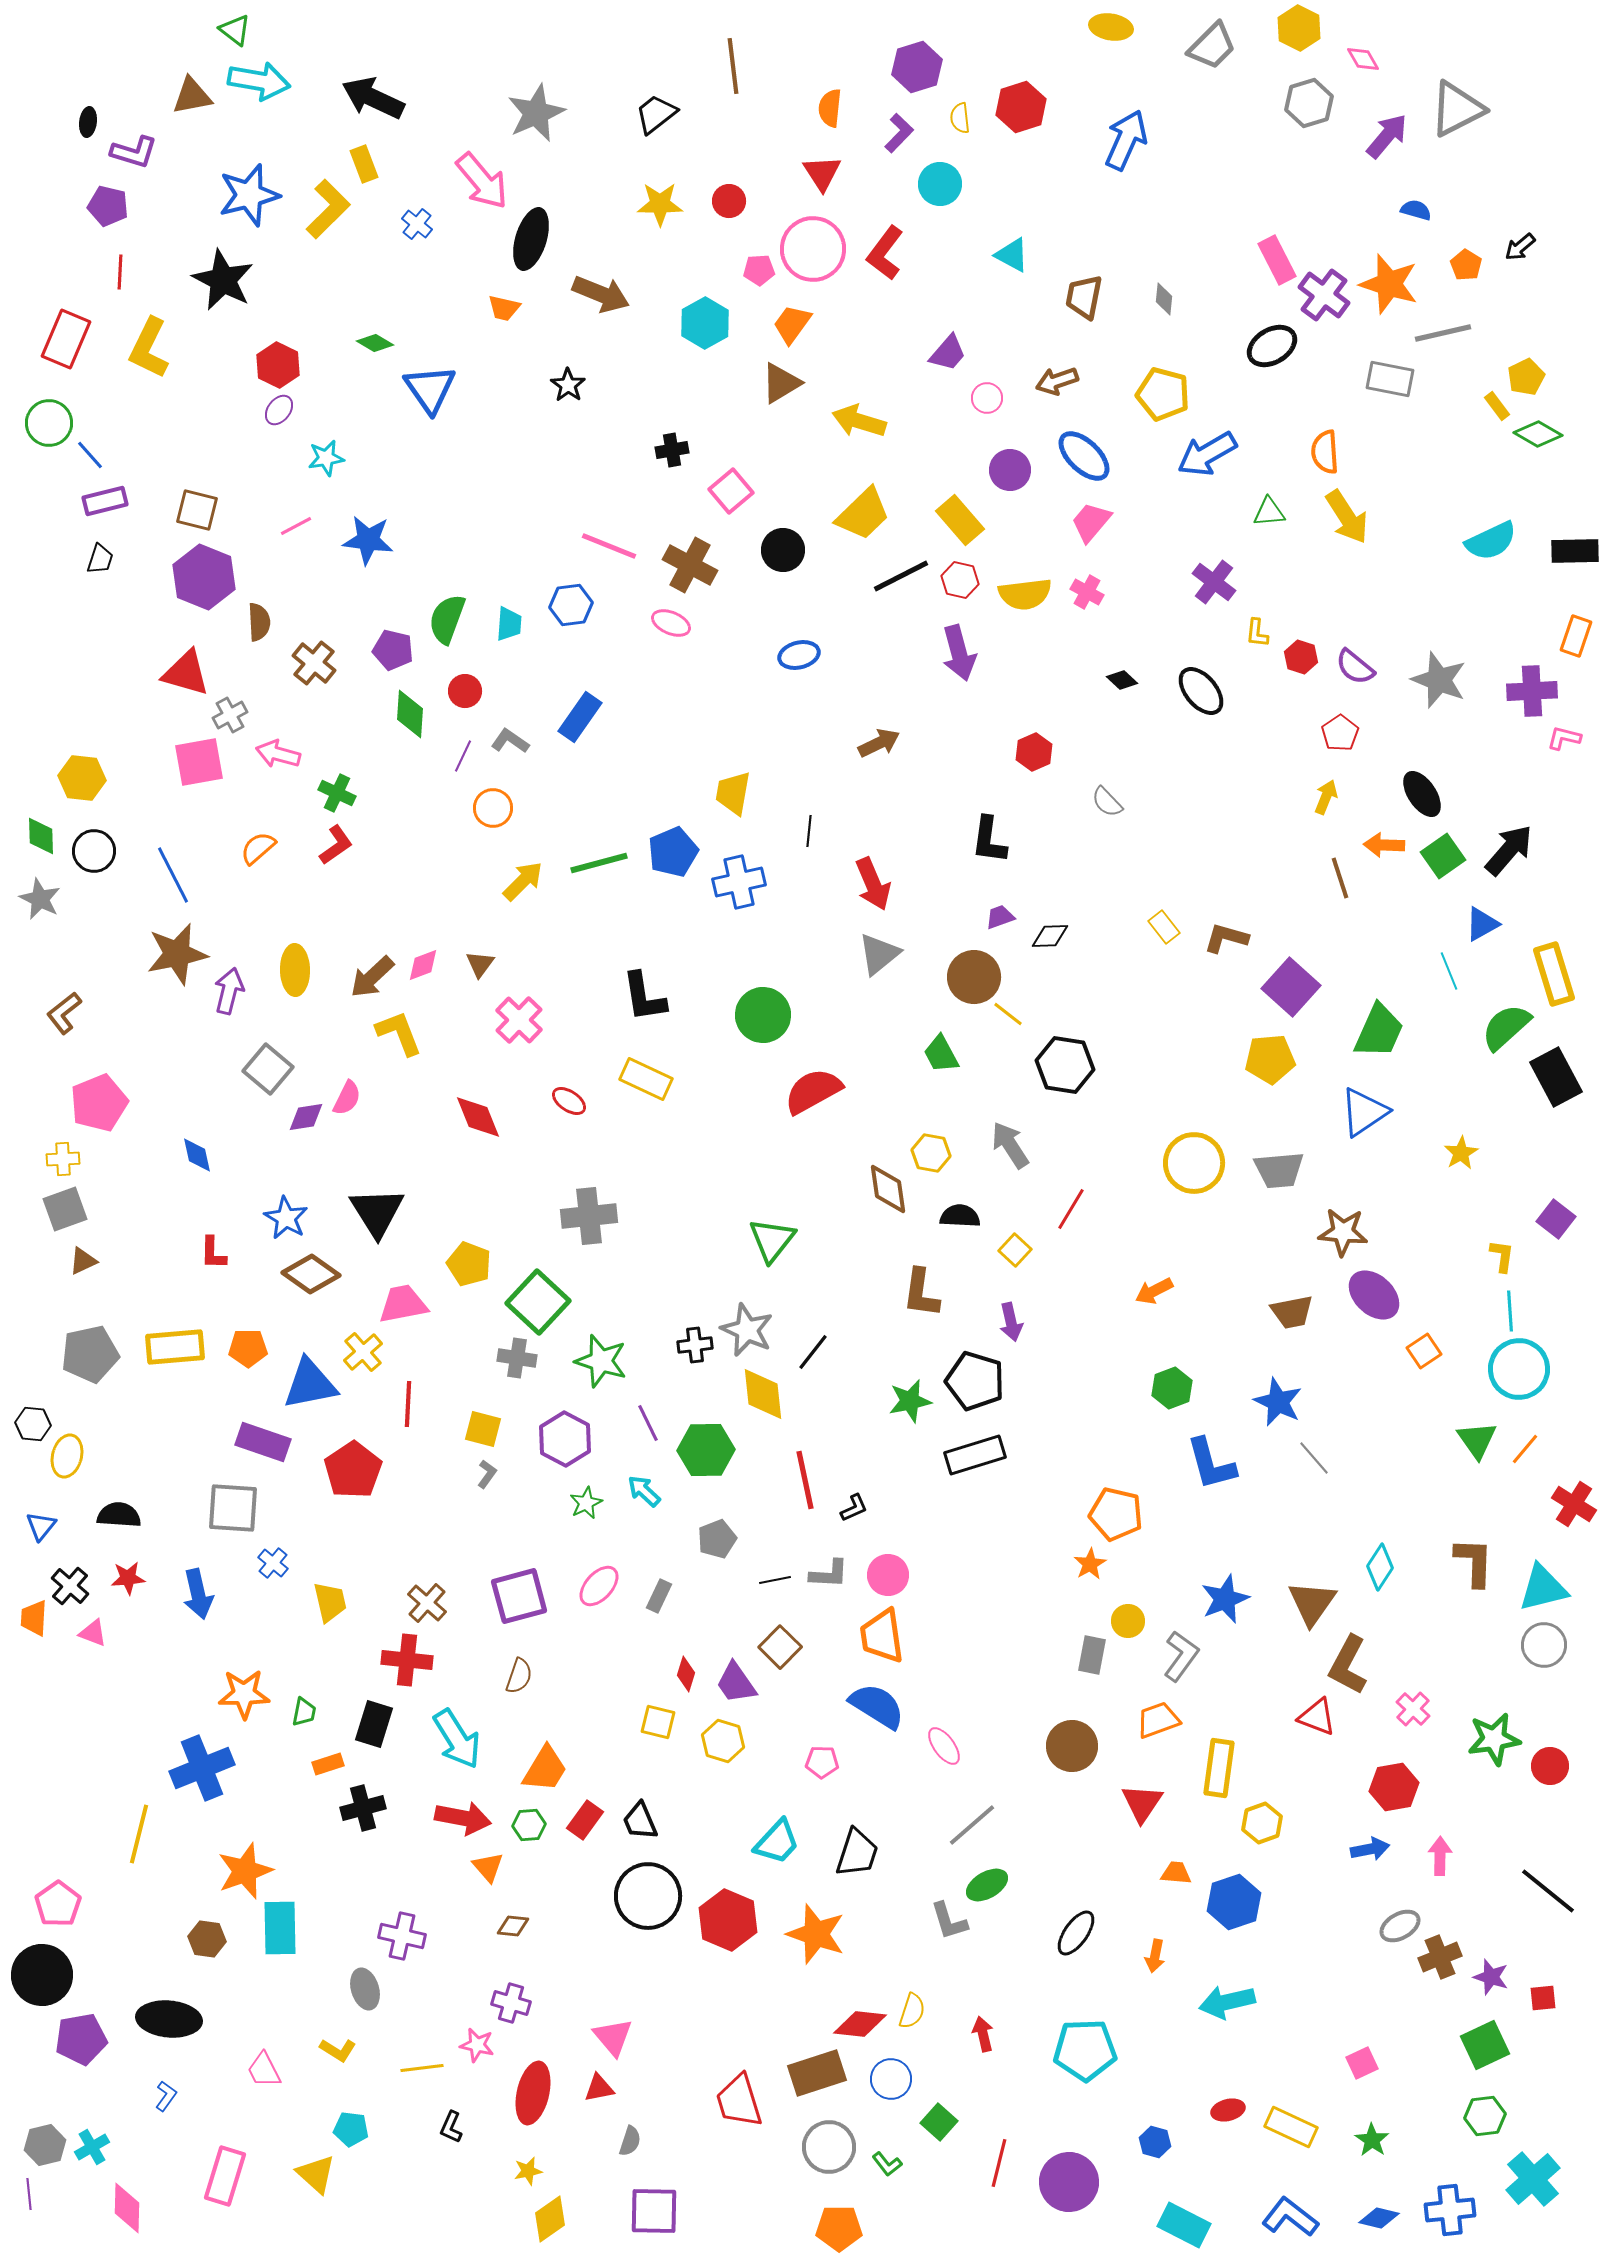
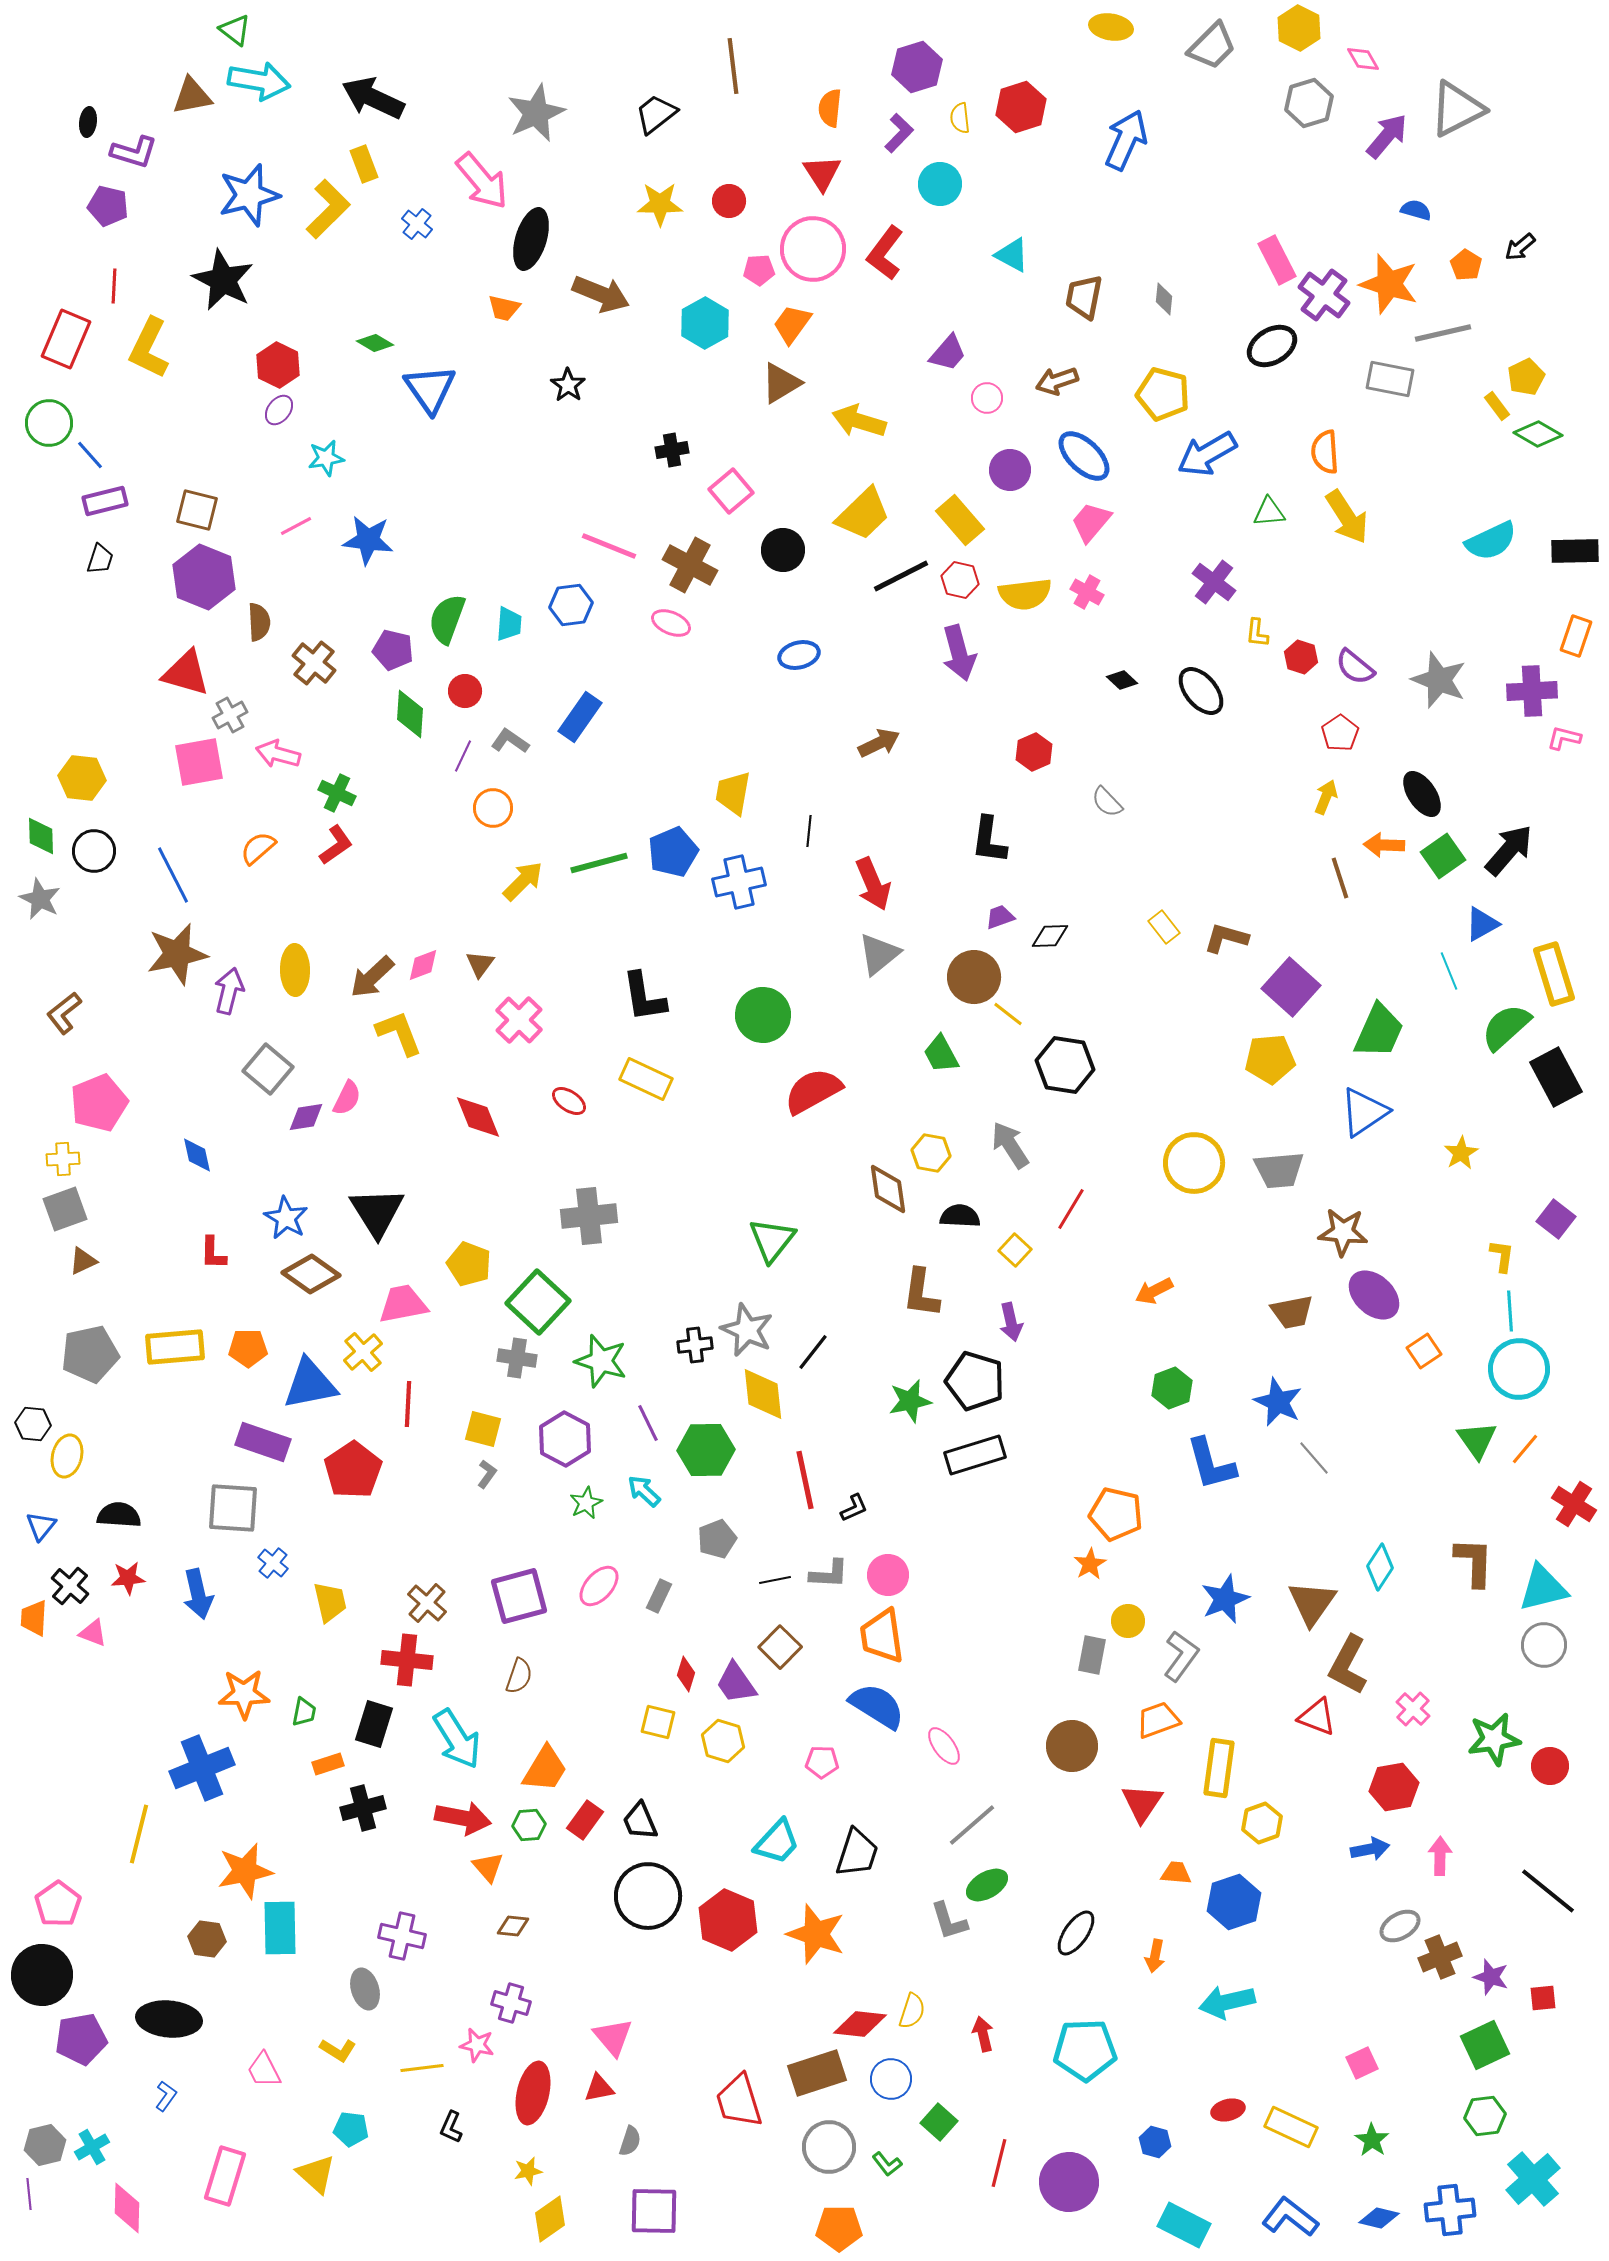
red line at (120, 272): moved 6 px left, 14 px down
orange star at (245, 1871): rotated 8 degrees clockwise
